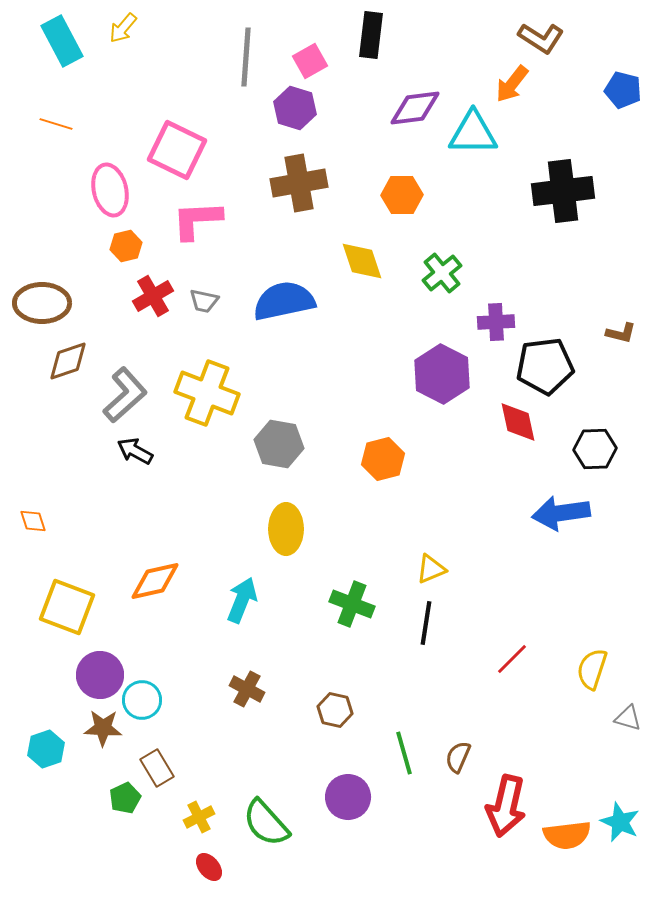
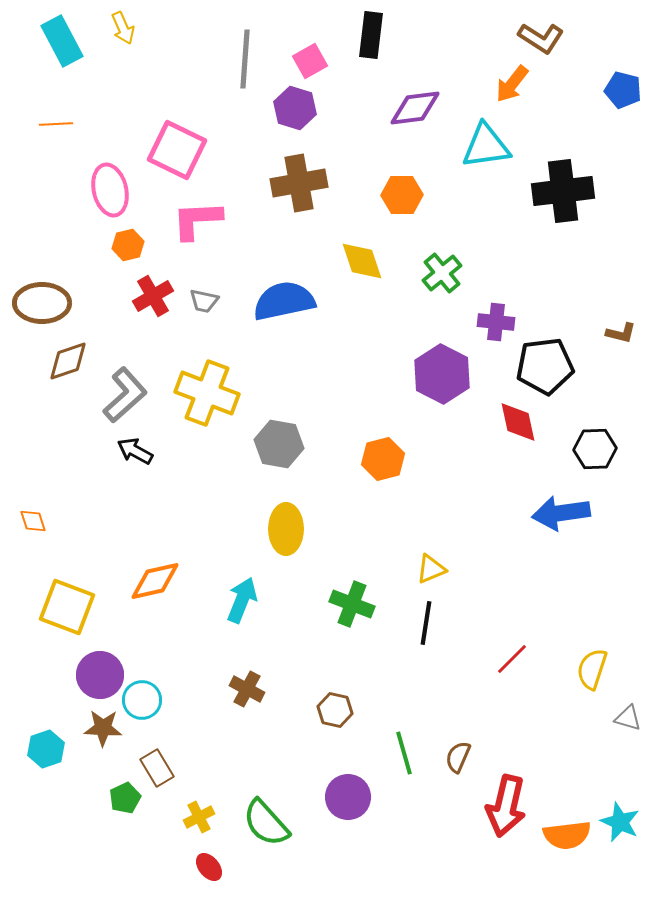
yellow arrow at (123, 28): rotated 64 degrees counterclockwise
gray line at (246, 57): moved 1 px left, 2 px down
orange line at (56, 124): rotated 20 degrees counterclockwise
cyan triangle at (473, 133): moved 13 px right, 13 px down; rotated 8 degrees counterclockwise
orange hexagon at (126, 246): moved 2 px right, 1 px up
purple cross at (496, 322): rotated 9 degrees clockwise
